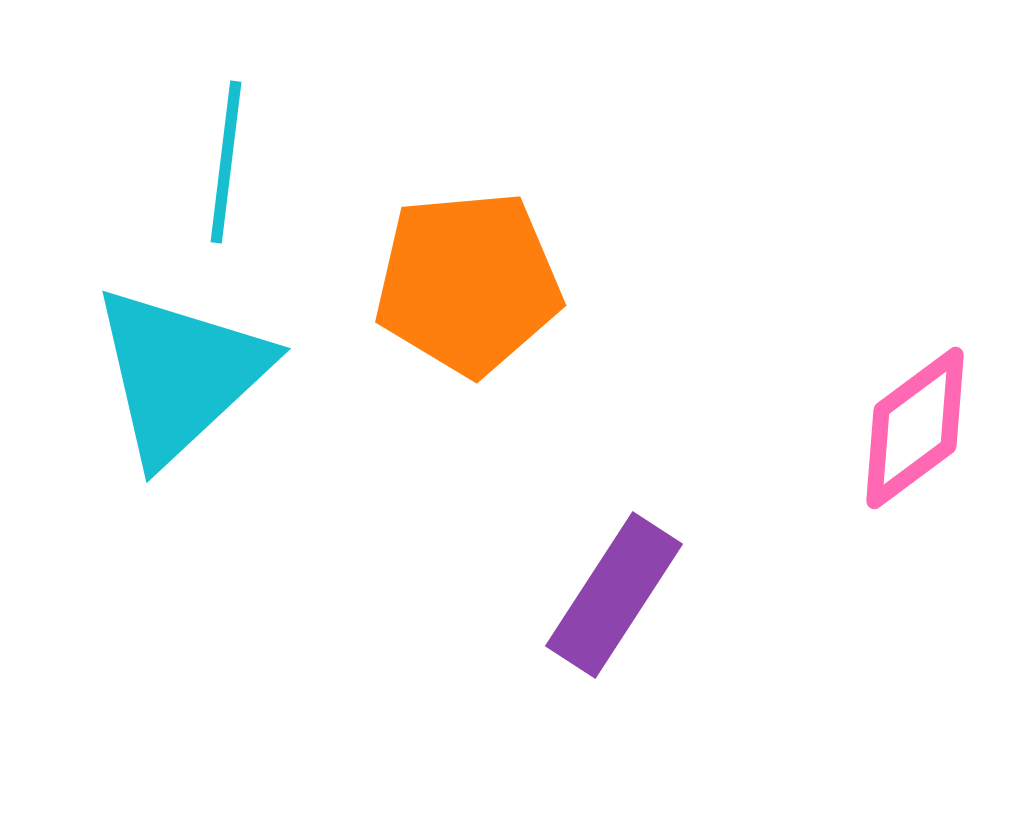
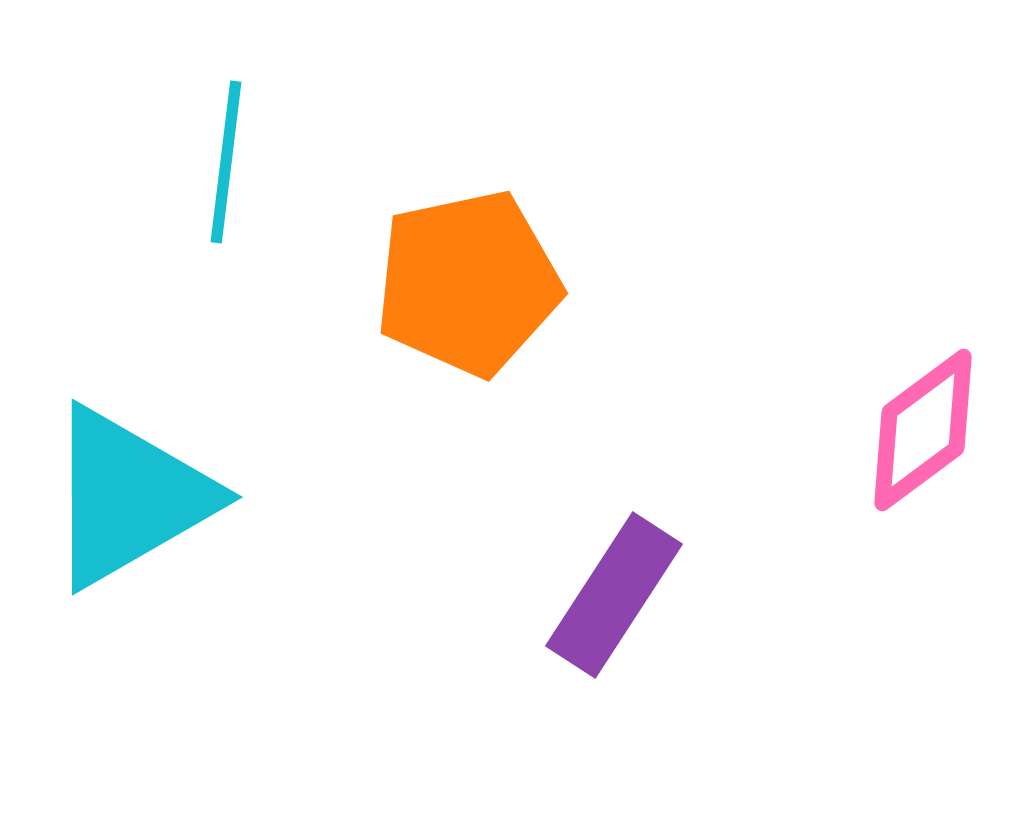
orange pentagon: rotated 7 degrees counterclockwise
cyan triangle: moved 51 px left, 123 px down; rotated 13 degrees clockwise
pink diamond: moved 8 px right, 2 px down
